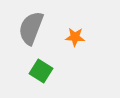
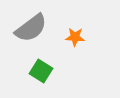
gray semicircle: rotated 148 degrees counterclockwise
